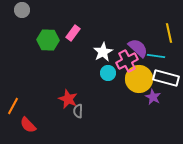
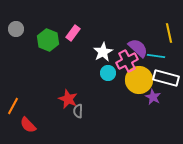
gray circle: moved 6 px left, 19 px down
green hexagon: rotated 20 degrees clockwise
yellow circle: moved 1 px down
